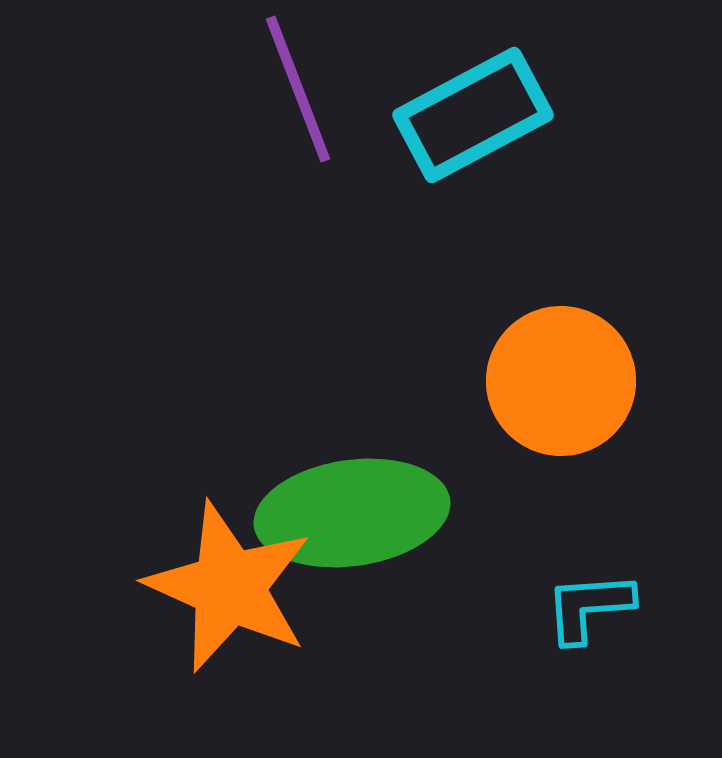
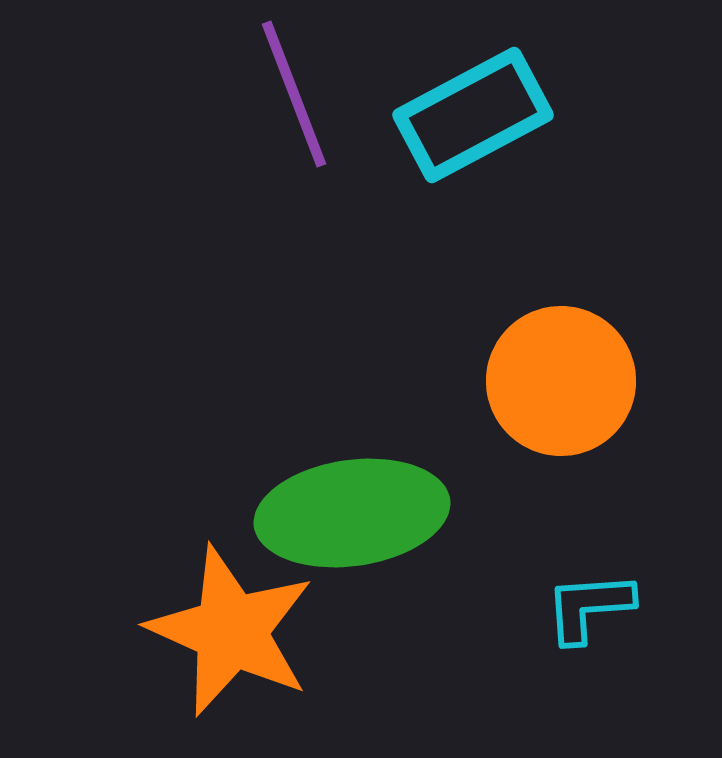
purple line: moved 4 px left, 5 px down
orange star: moved 2 px right, 44 px down
